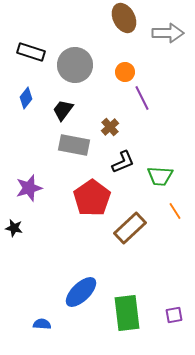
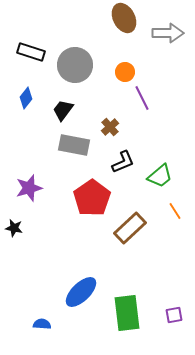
green trapezoid: rotated 44 degrees counterclockwise
